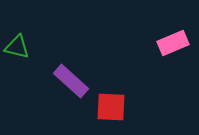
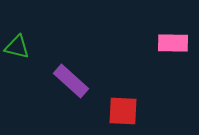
pink rectangle: rotated 24 degrees clockwise
red square: moved 12 px right, 4 px down
